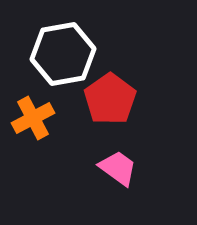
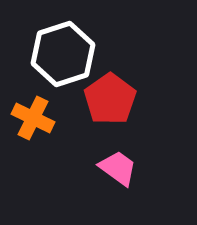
white hexagon: rotated 8 degrees counterclockwise
orange cross: rotated 36 degrees counterclockwise
